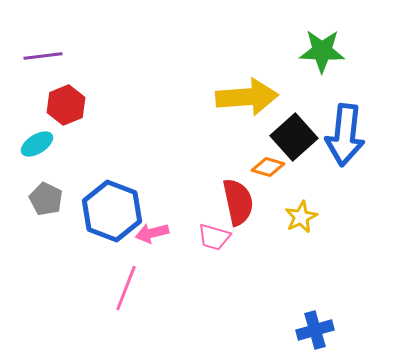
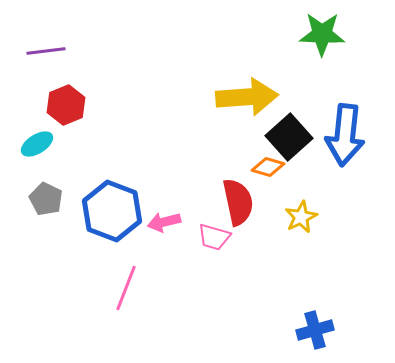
green star: moved 17 px up
purple line: moved 3 px right, 5 px up
black square: moved 5 px left
pink arrow: moved 12 px right, 11 px up
